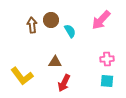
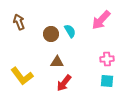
brown circle: moved 14 px down
brown arrow: moved 13 px left, 3 px up; rotated 14 degrees counterclockwise
brown triangle: moved 2 px right
red arrow: rotated 12 degrees clockwise
